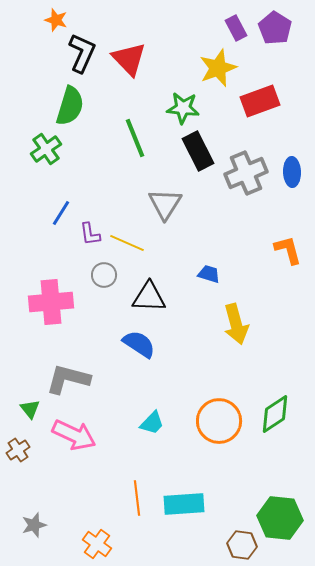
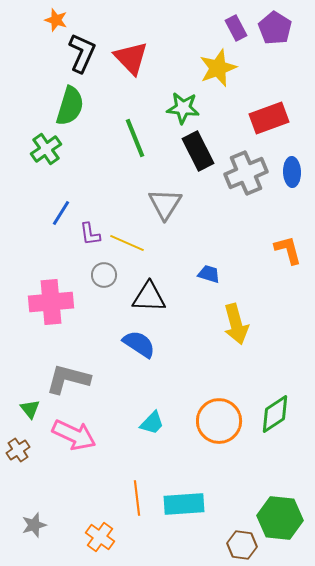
red triangle: moved 2 px right, 1 px up
red rectangle: moved 9 px right, 17 px down
orange cross: moved 3 px right, 7 px up
